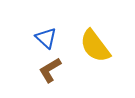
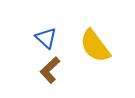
brown L-shape: rotated 12 degrees counterclockwise
